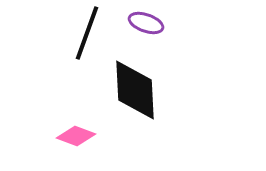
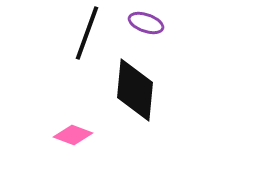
black diamond: rotated 8 degrees clockwise
pink diamond: moved 3 px left, 1 px up
